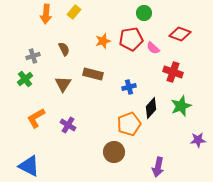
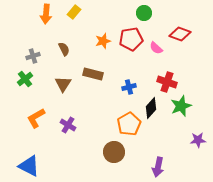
pink semicircle: moved 3 px right
red cross: moved 6 px left, 10 px down
orange pentagon: rotated 10 degrees counterclockwise
